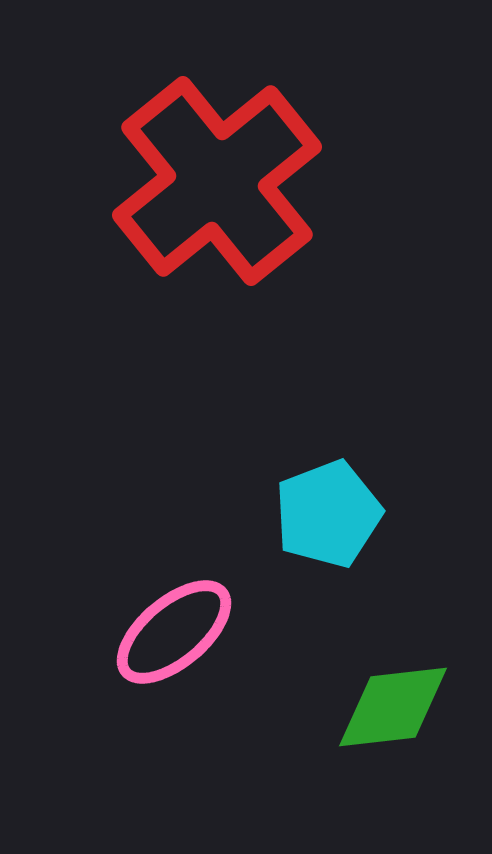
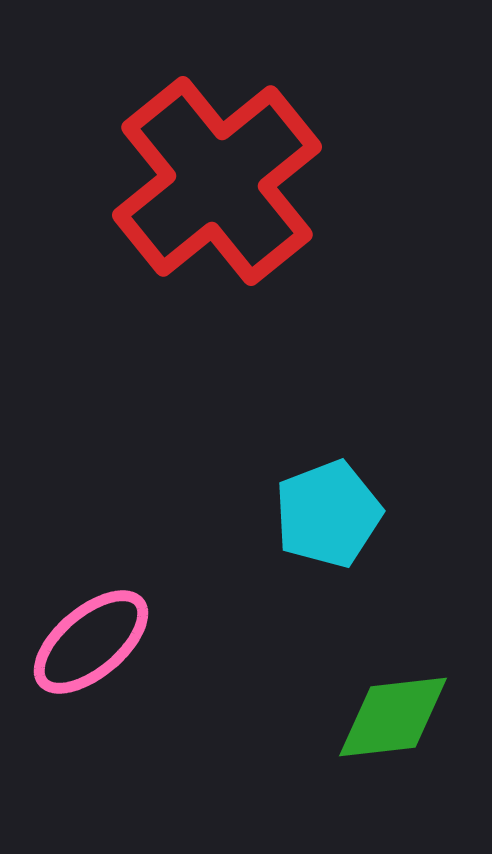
pink ellipse: moved 83 px left, 10 px down
green diamond: moved 10 px down
